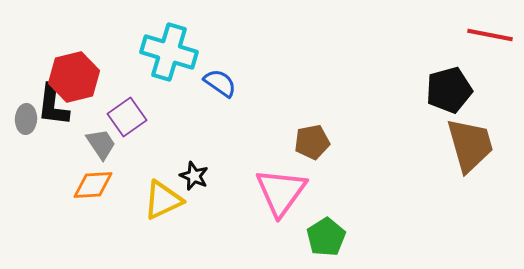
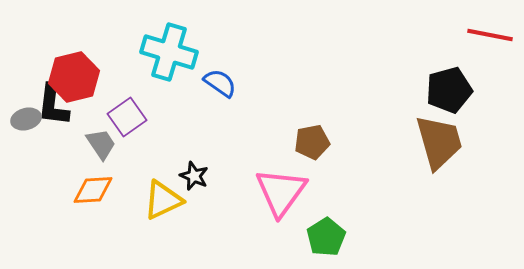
gray ellipse: rotated 72 degrees clockwise
brown trapezoid: moved 31 px left, 3 px up
orange diamond: moved 5 px down
